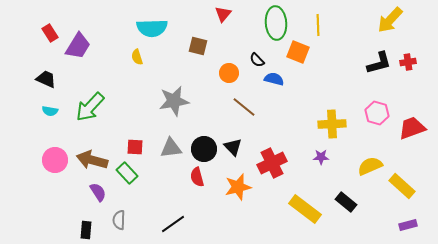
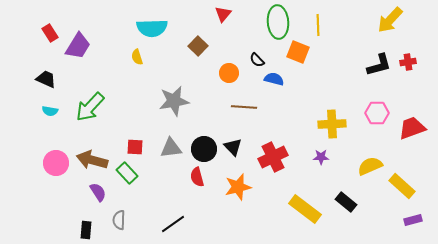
green ellipse at (276, 23): moved 2 px right, 1 px up
brown square at (198, 46): rotated 30 degrees clockwise
black L-shape at (379, 63): moved 2 px down
brown line at (244, 107): rotated 35 degrees counterclockwise
pink hexagon at (377, 113): rotated 15 degrees counterclockwise
pink circle at (55, 160): moved 1 px right, 3 px down
red cross at (272, 163): moved 1 px right, 6 px up
purple rectangle at (408, 225): moved 5 px right, 5 px up
